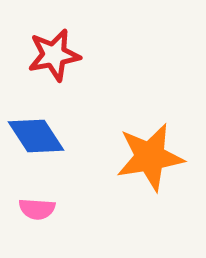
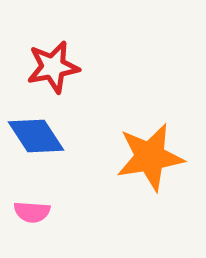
red star: moved 1 px left, 12 px down
pink semicircle: moved 5 px left, 3 px down
